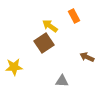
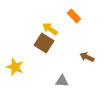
orange rectangle: rotated 16 degrees counterclockwise
yellow arrow: moved 3 px down
brown square: rotated 24 degrees counterclockwise
yellow star: moved 1 px right; rotated 24 degrees clockwise
